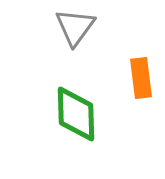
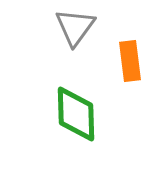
orange rectangle: moved 11 px left, 17 px up
